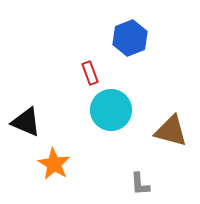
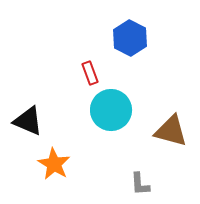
blue hexagon: rotated 12 degrees counterclockwise
black triangle: moved 2 px right, 1 px up
